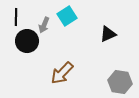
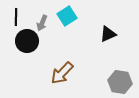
gray arrow: moved 2 px left, 2 px up
